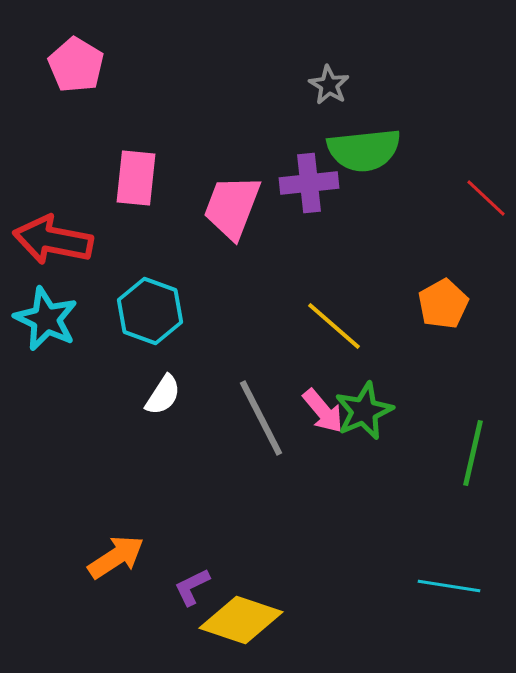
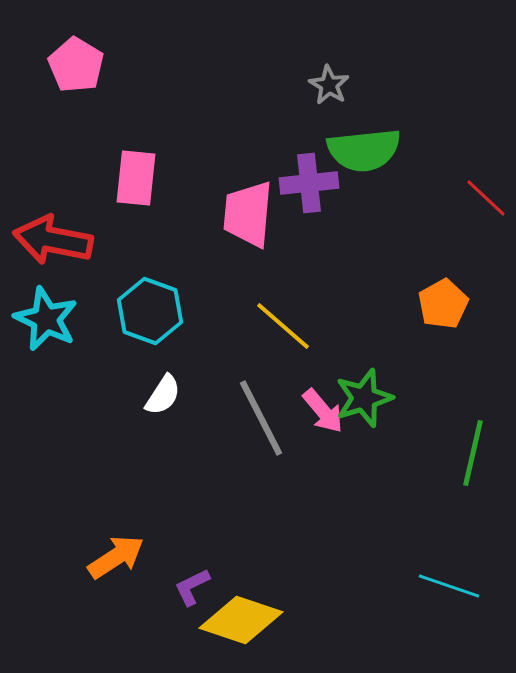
pink trapezoid: moved 16 px right, 7 px down; rotated 16 degrees counterclockwise
yellow line: moved 51 px left
green star: moved 13 px up; rotated 6 degrees clockwise
cyan line: rotated 10 degrees clockwise
